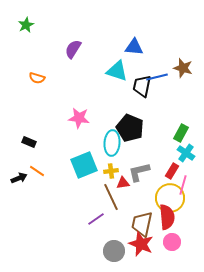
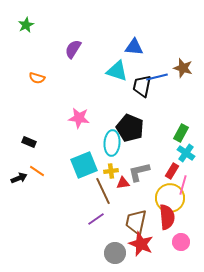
brown line: moved 8 px left, 6 px up
brown trapezoid: moved 6 px left, 2 px up
pink circle: moved 9 px right
gray circle: moved 1 px right, 2 px down
